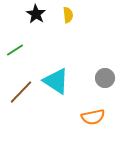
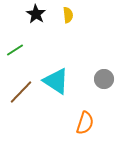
gray circle: moved 1 px left, 1 px down
orange semicircle: moved 8 px left, 6 px down; rotated 60 degrees counterclockwise
